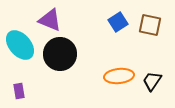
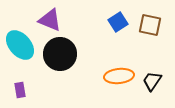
purple rectangle: moved 1 px right, 1 px up
